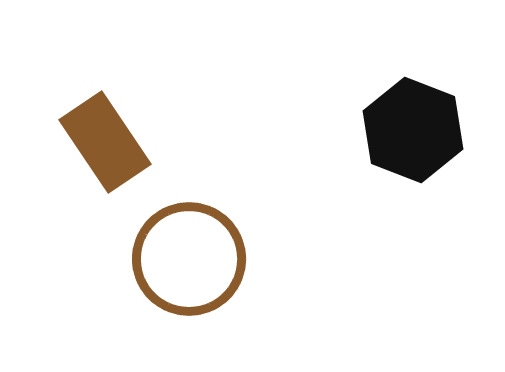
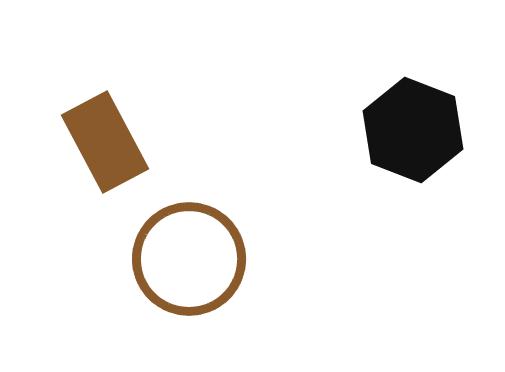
brown rectangle: rotated 6 degrees clockwise
